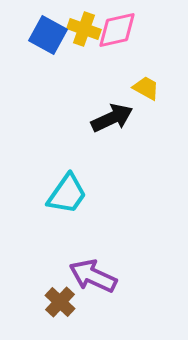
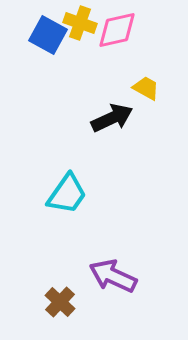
yellow cross: moved 4 px left, 6 px up
purple arrow: moved 20 px right
